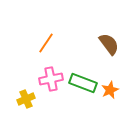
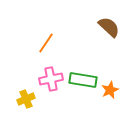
brown semicircle: moved 17 px up; rotated 10 degrees counterclockwise
green rectangle: moved 3 px up; rotated 12 degrees counterclockwise
